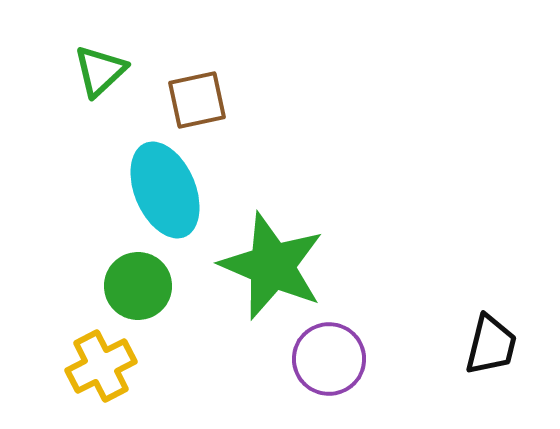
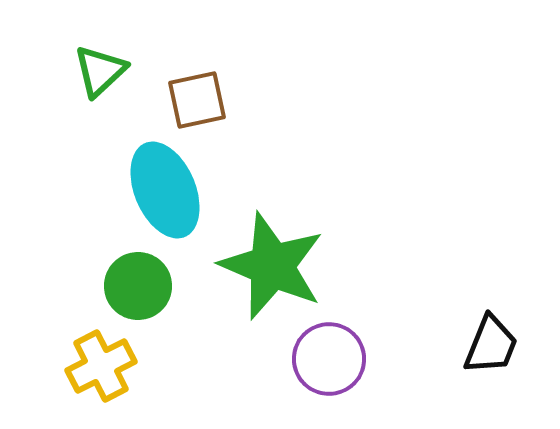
black trapezoid: rotated 8 degrees clockwise
